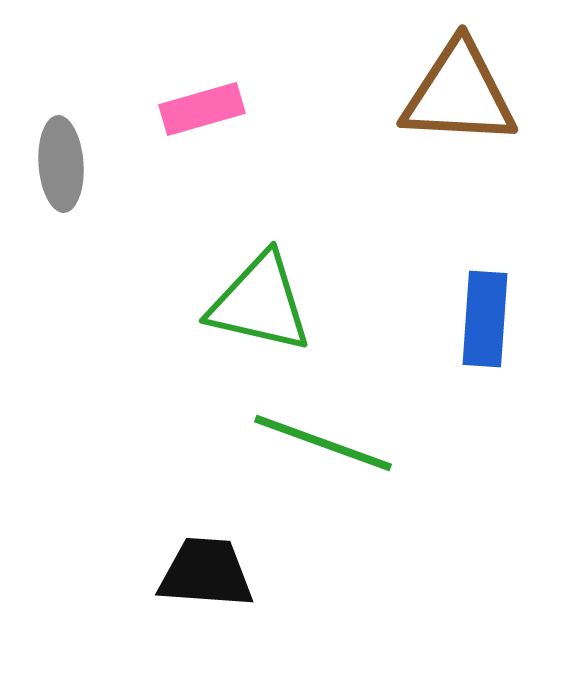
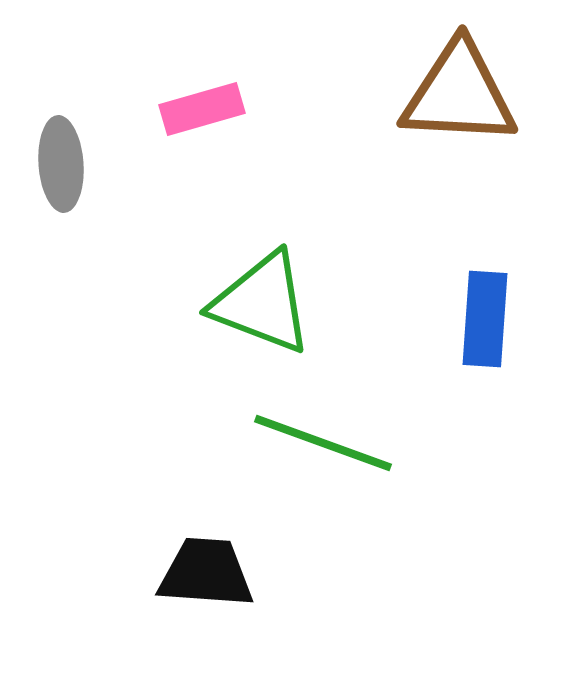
green triangle: moved 2 px right; rotated 8 degrees clockwise
